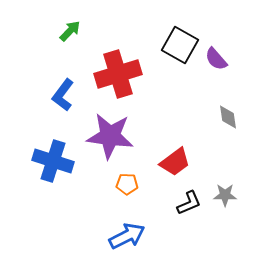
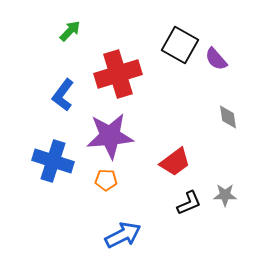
purple star: rotated 12 degrees counterclockwise
orange pentagon: moved 21 px left, 4 px up
blue arrow: moved 4 px left, 1 px up
